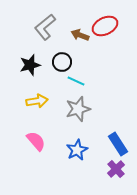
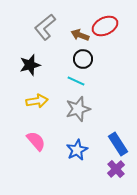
black circle: moved 21 px right, 3 px up
